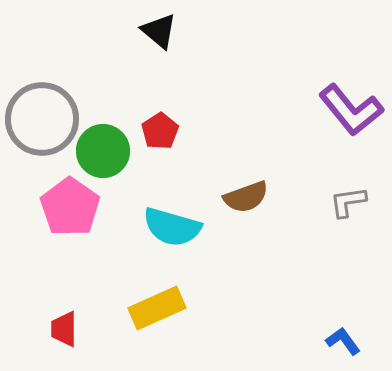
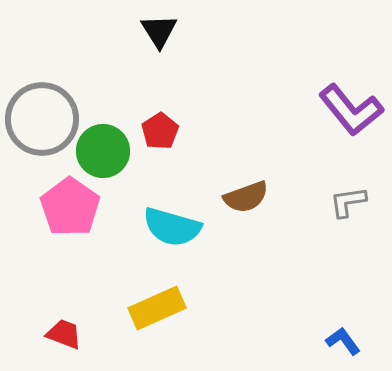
black triangle: rotated 18 degrees clockwise
red trapezoid: moved 5 px down; rotated 111 degrees clockwise
